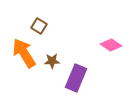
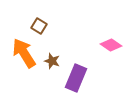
brown star: rotated 21 degrees clockwise
